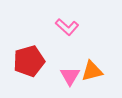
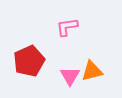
pink L-shape: rotated 130 degrees clockwise
red pentagon: rotated 8 degrees counterclockwise
